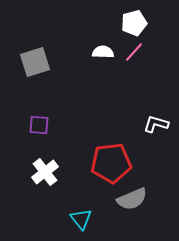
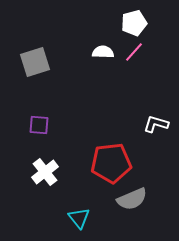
cyan triangle: moved 2 px left, 1 px up
